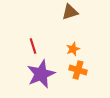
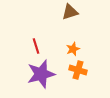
red line: moved 3 px right
purple star: rotated 8 degrees clockwise
